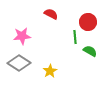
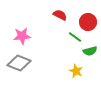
red semicircle: moved 9 px right, 1 px down
green line: rotated 48 degrees counterclockwise
green semicircle: rotated 136 degrees clockwise
gray diamond: rotated 10 degrees counterclockwise
yellow star: moved 26 px right; rotated 16 degrees counterclockwise
